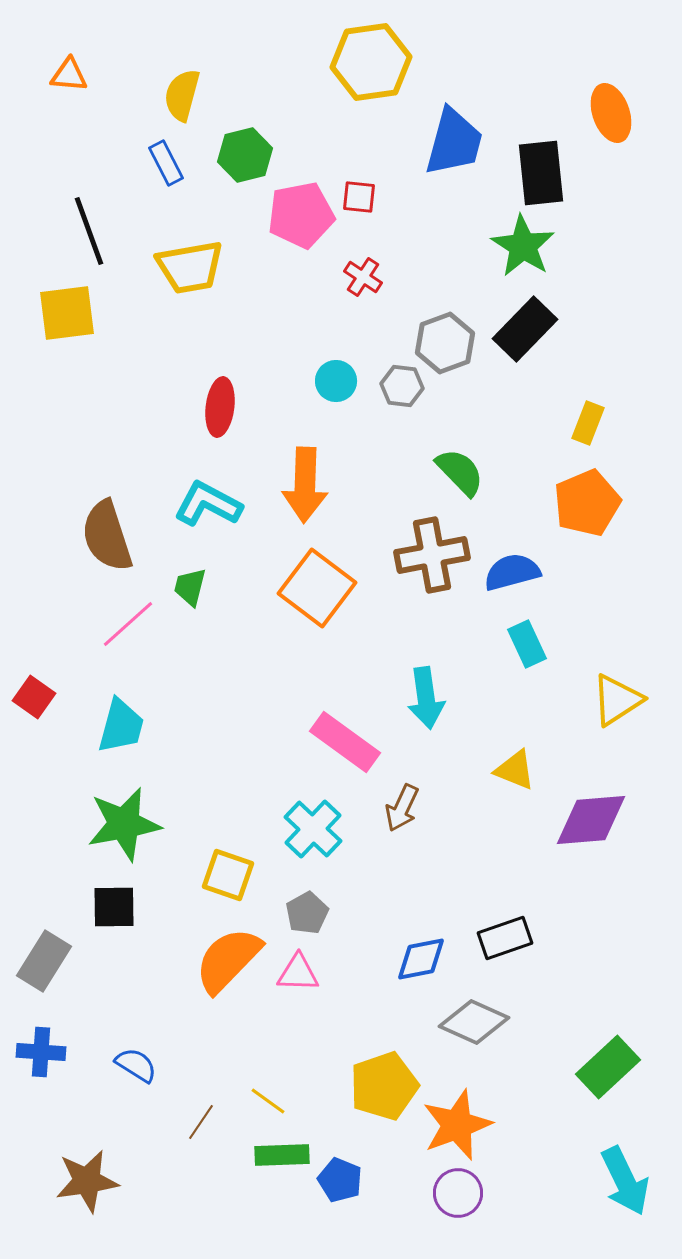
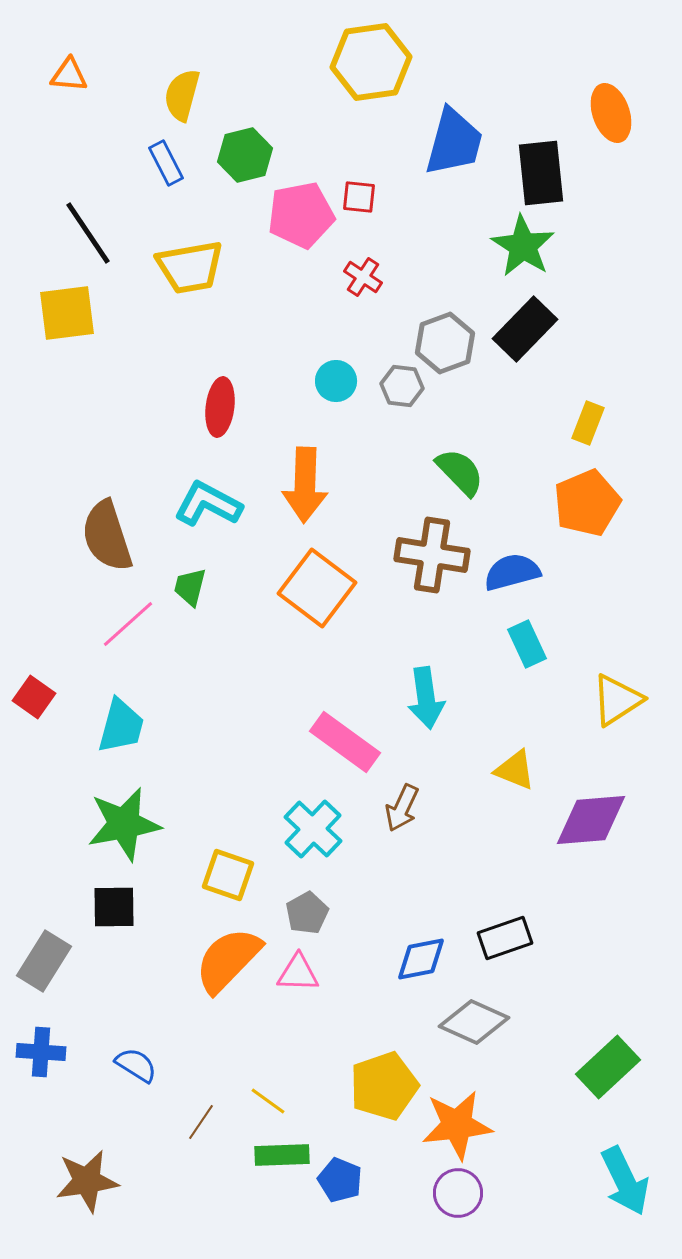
black line at (89, 231): moved 1 px left, 2 px down; rotated 14 degrees counterclockwise
brown cross at (432, 555): rotated 20 degrees clockwise
orange star at (457, 1125): rotated 14 degrees clockwise
